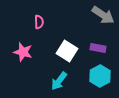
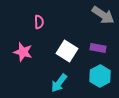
cyan arrow: moved 2 px down
